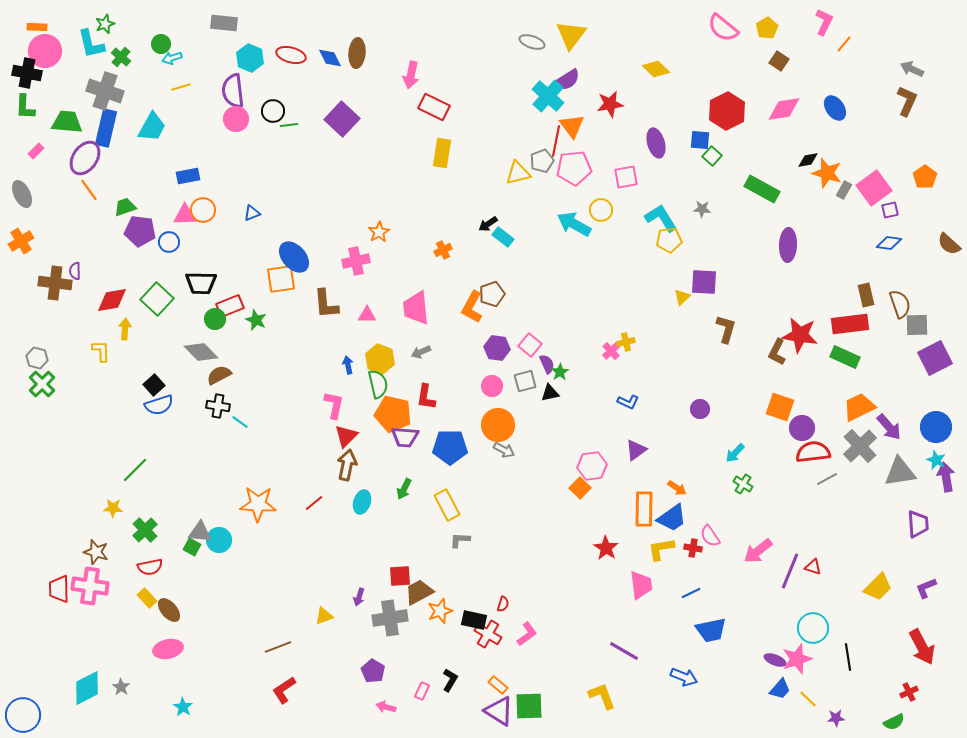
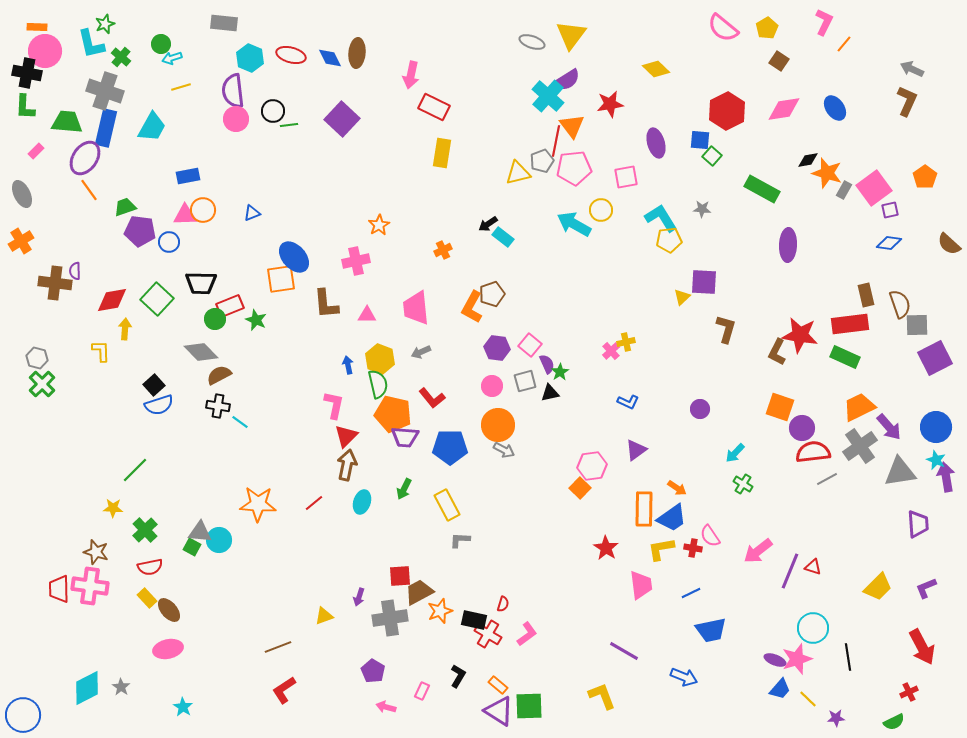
orange star at (379, 232): moved 7 px up
red L-shape at (426, 397): moved 6 px right, 1 px down; rotated 48 degrees counterclockwise
gray cross at (860, 446): rotated 8 degrees clockwise
black L-shape at (450, 680): moved 8 px right, 4 px up
